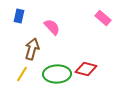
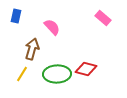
blue rectangle: moved 3 px left
